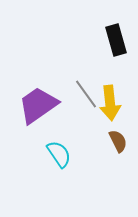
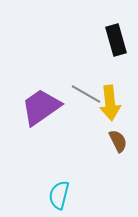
gray line: rotated 24 degrees counterclockwise
purple trapezoid: moved 3 px right, 2 px down
cyan semicircle: moved 41 px down; rotated 132 degrees counterclockwise
